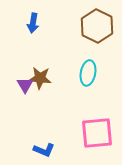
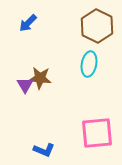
blue arrow: moved 5 px left; rotated 36 degrees clockwise
cyan ellipse: moved 1 px right, 9 px up
